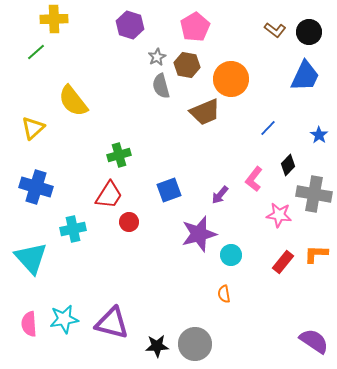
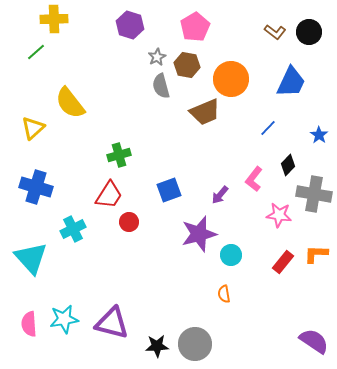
brown L-shape: moved 2 px down
blue trapezoid: moved 14 px left, 6 px down
yellow semicircle: moved 3 px left, 2 px down
cyan cross: rotated 15 degrees counterclockwise
